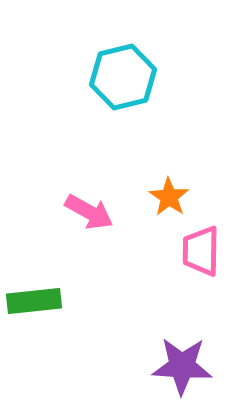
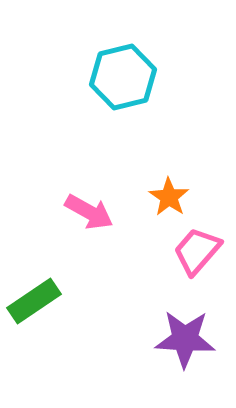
pink trapezoid: moved 4 px left; rotated 40 degrees clockwise
green rectangle: rotated 28 degrees counterclockwise
purple star: moved 3 px right, 27 px up
